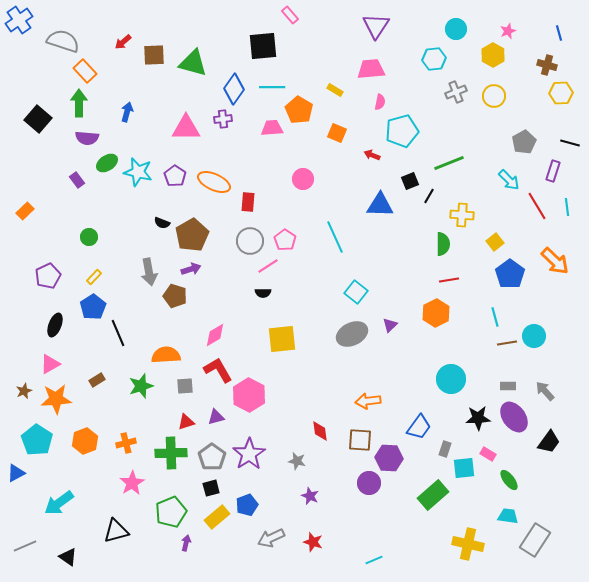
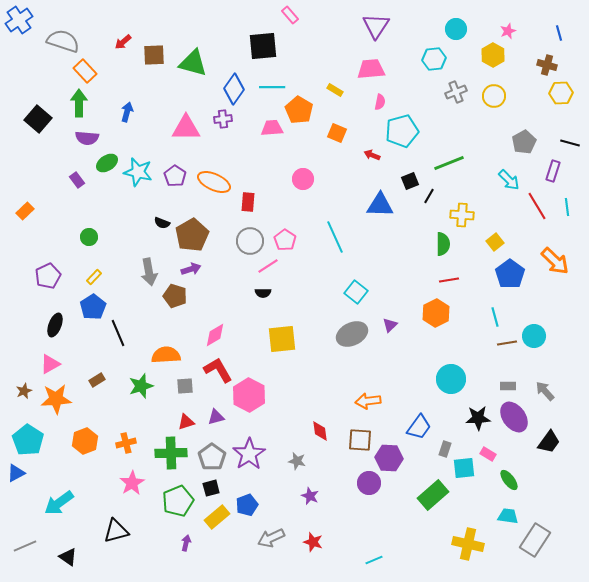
cyan pentagon at (37, 440): moved 9 px left
green pentagon at (171, 512): moved 7 px right, 11 px up
